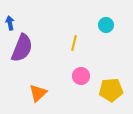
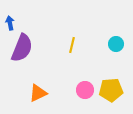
cyan circle: moved 10 px right, 19 px down
yellow line: moved 2 px left, 2 px down
pink circle: moved 4 px right, 14 px down
orange triangle: rotated 18 degrees clockwise
